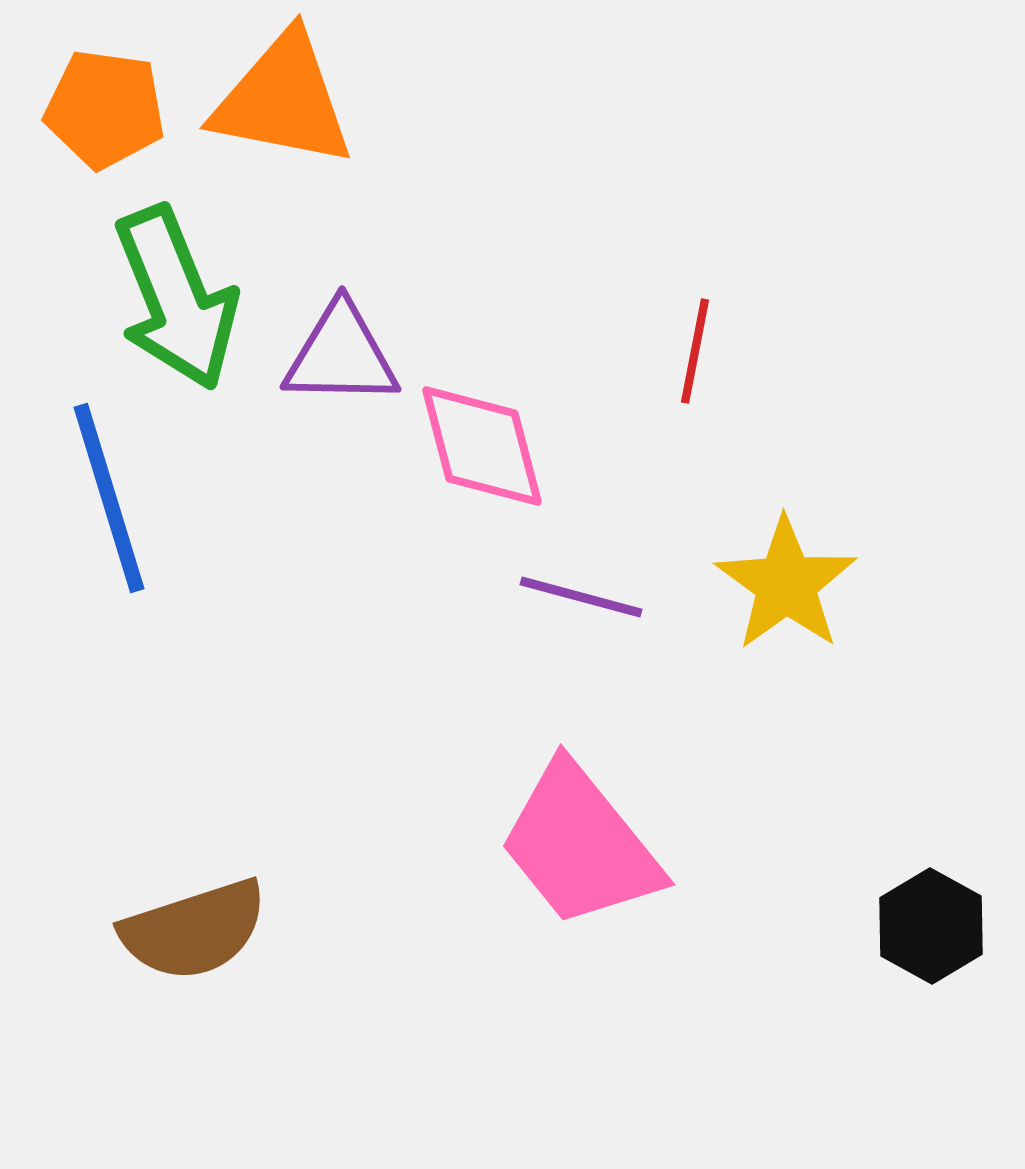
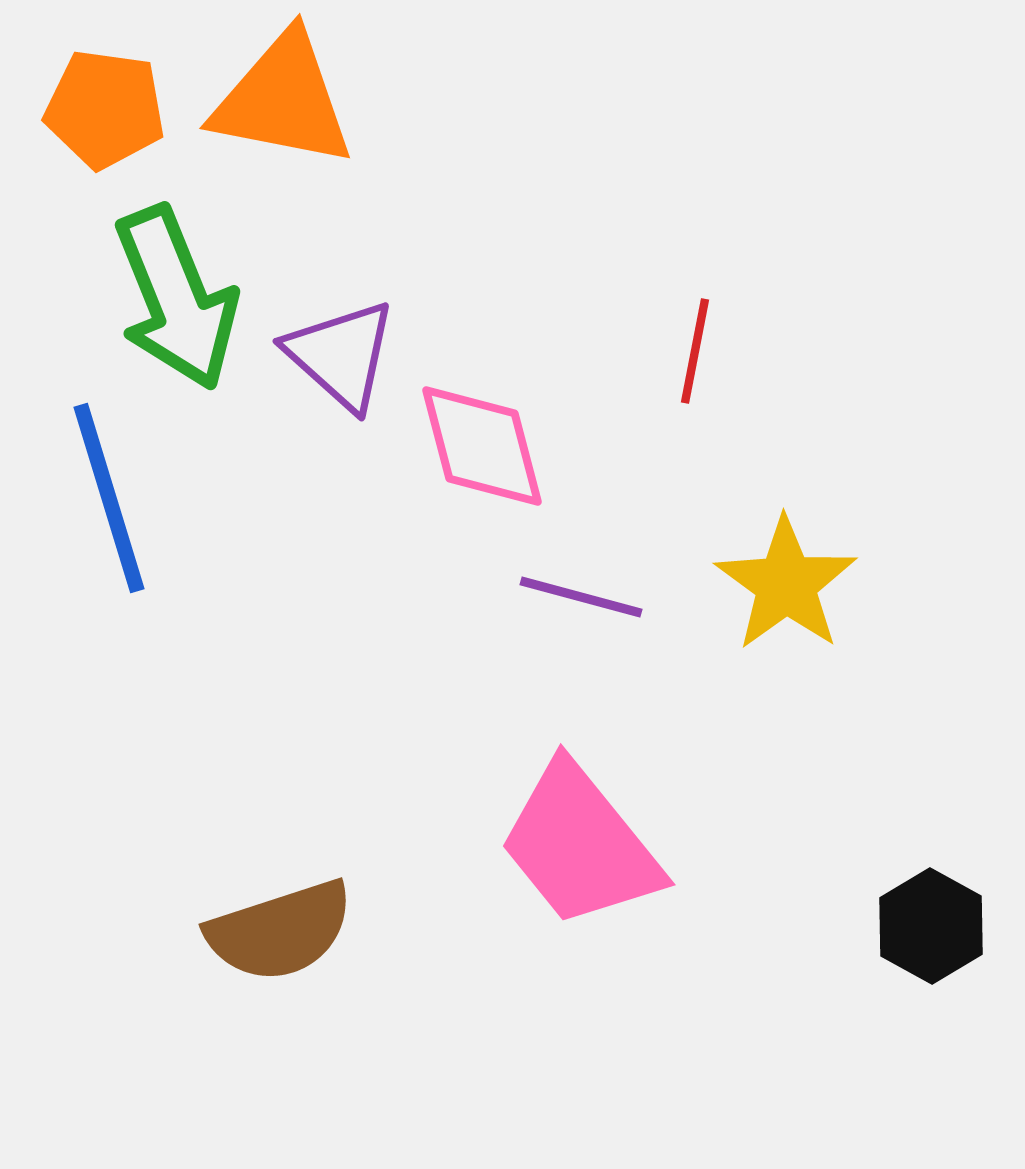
purple triangle: rotated 41 degrees clockwise
brown semicircle: moved 86 px right, 1 px down
